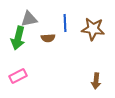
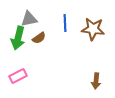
brown semicircle: moved 9 px left; rotated 32 degrees counterclockwise
